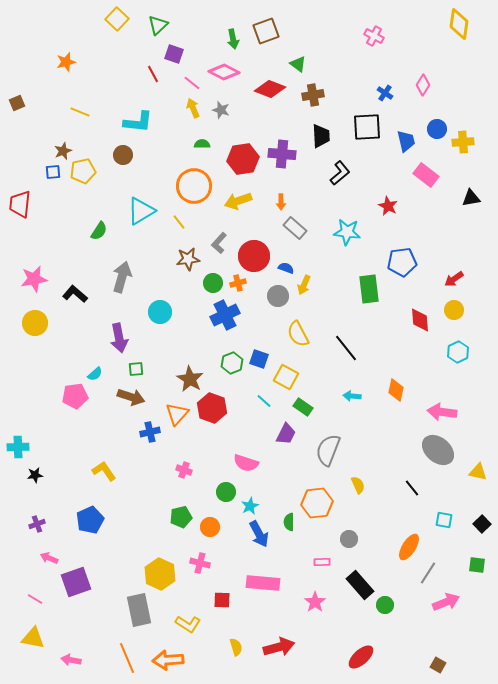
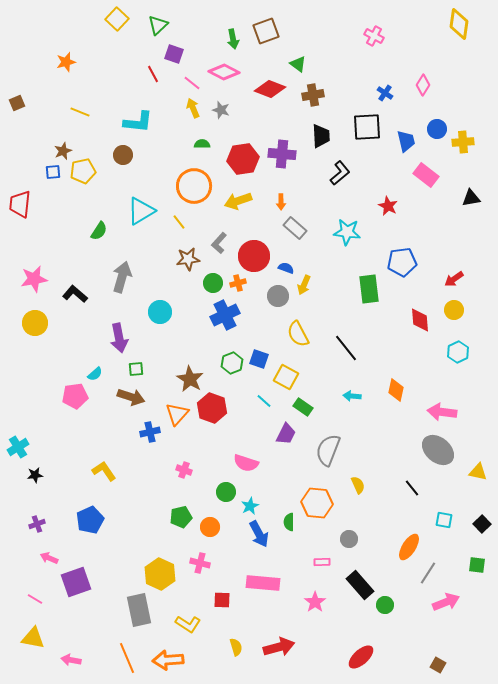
cyan cross at (18, 447): rotated 30 degrees counterclockwise
orange hexagon at (317, 503): rotated 12 degrees clockwise
